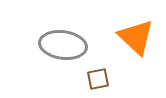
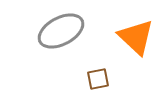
gray ellipse: moved 2 px left, 14 px up; rotated 36 degrees counterclockwise
